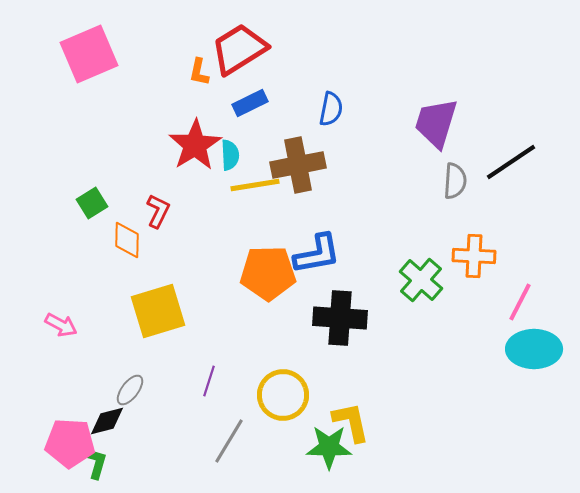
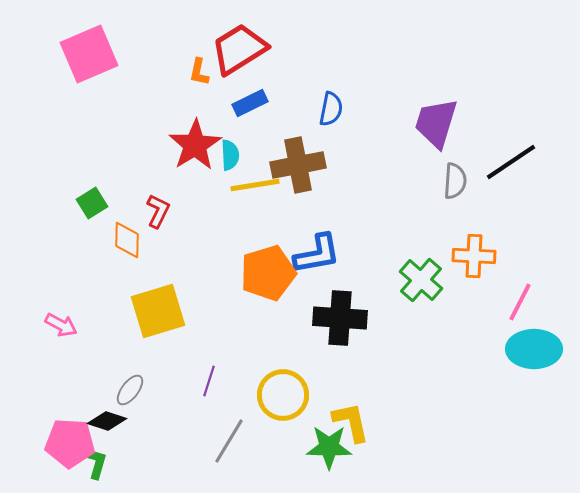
orange pentagon: rotated 16 degrees counterclockwise
black diamond: rotated 33 degrees clockwise
